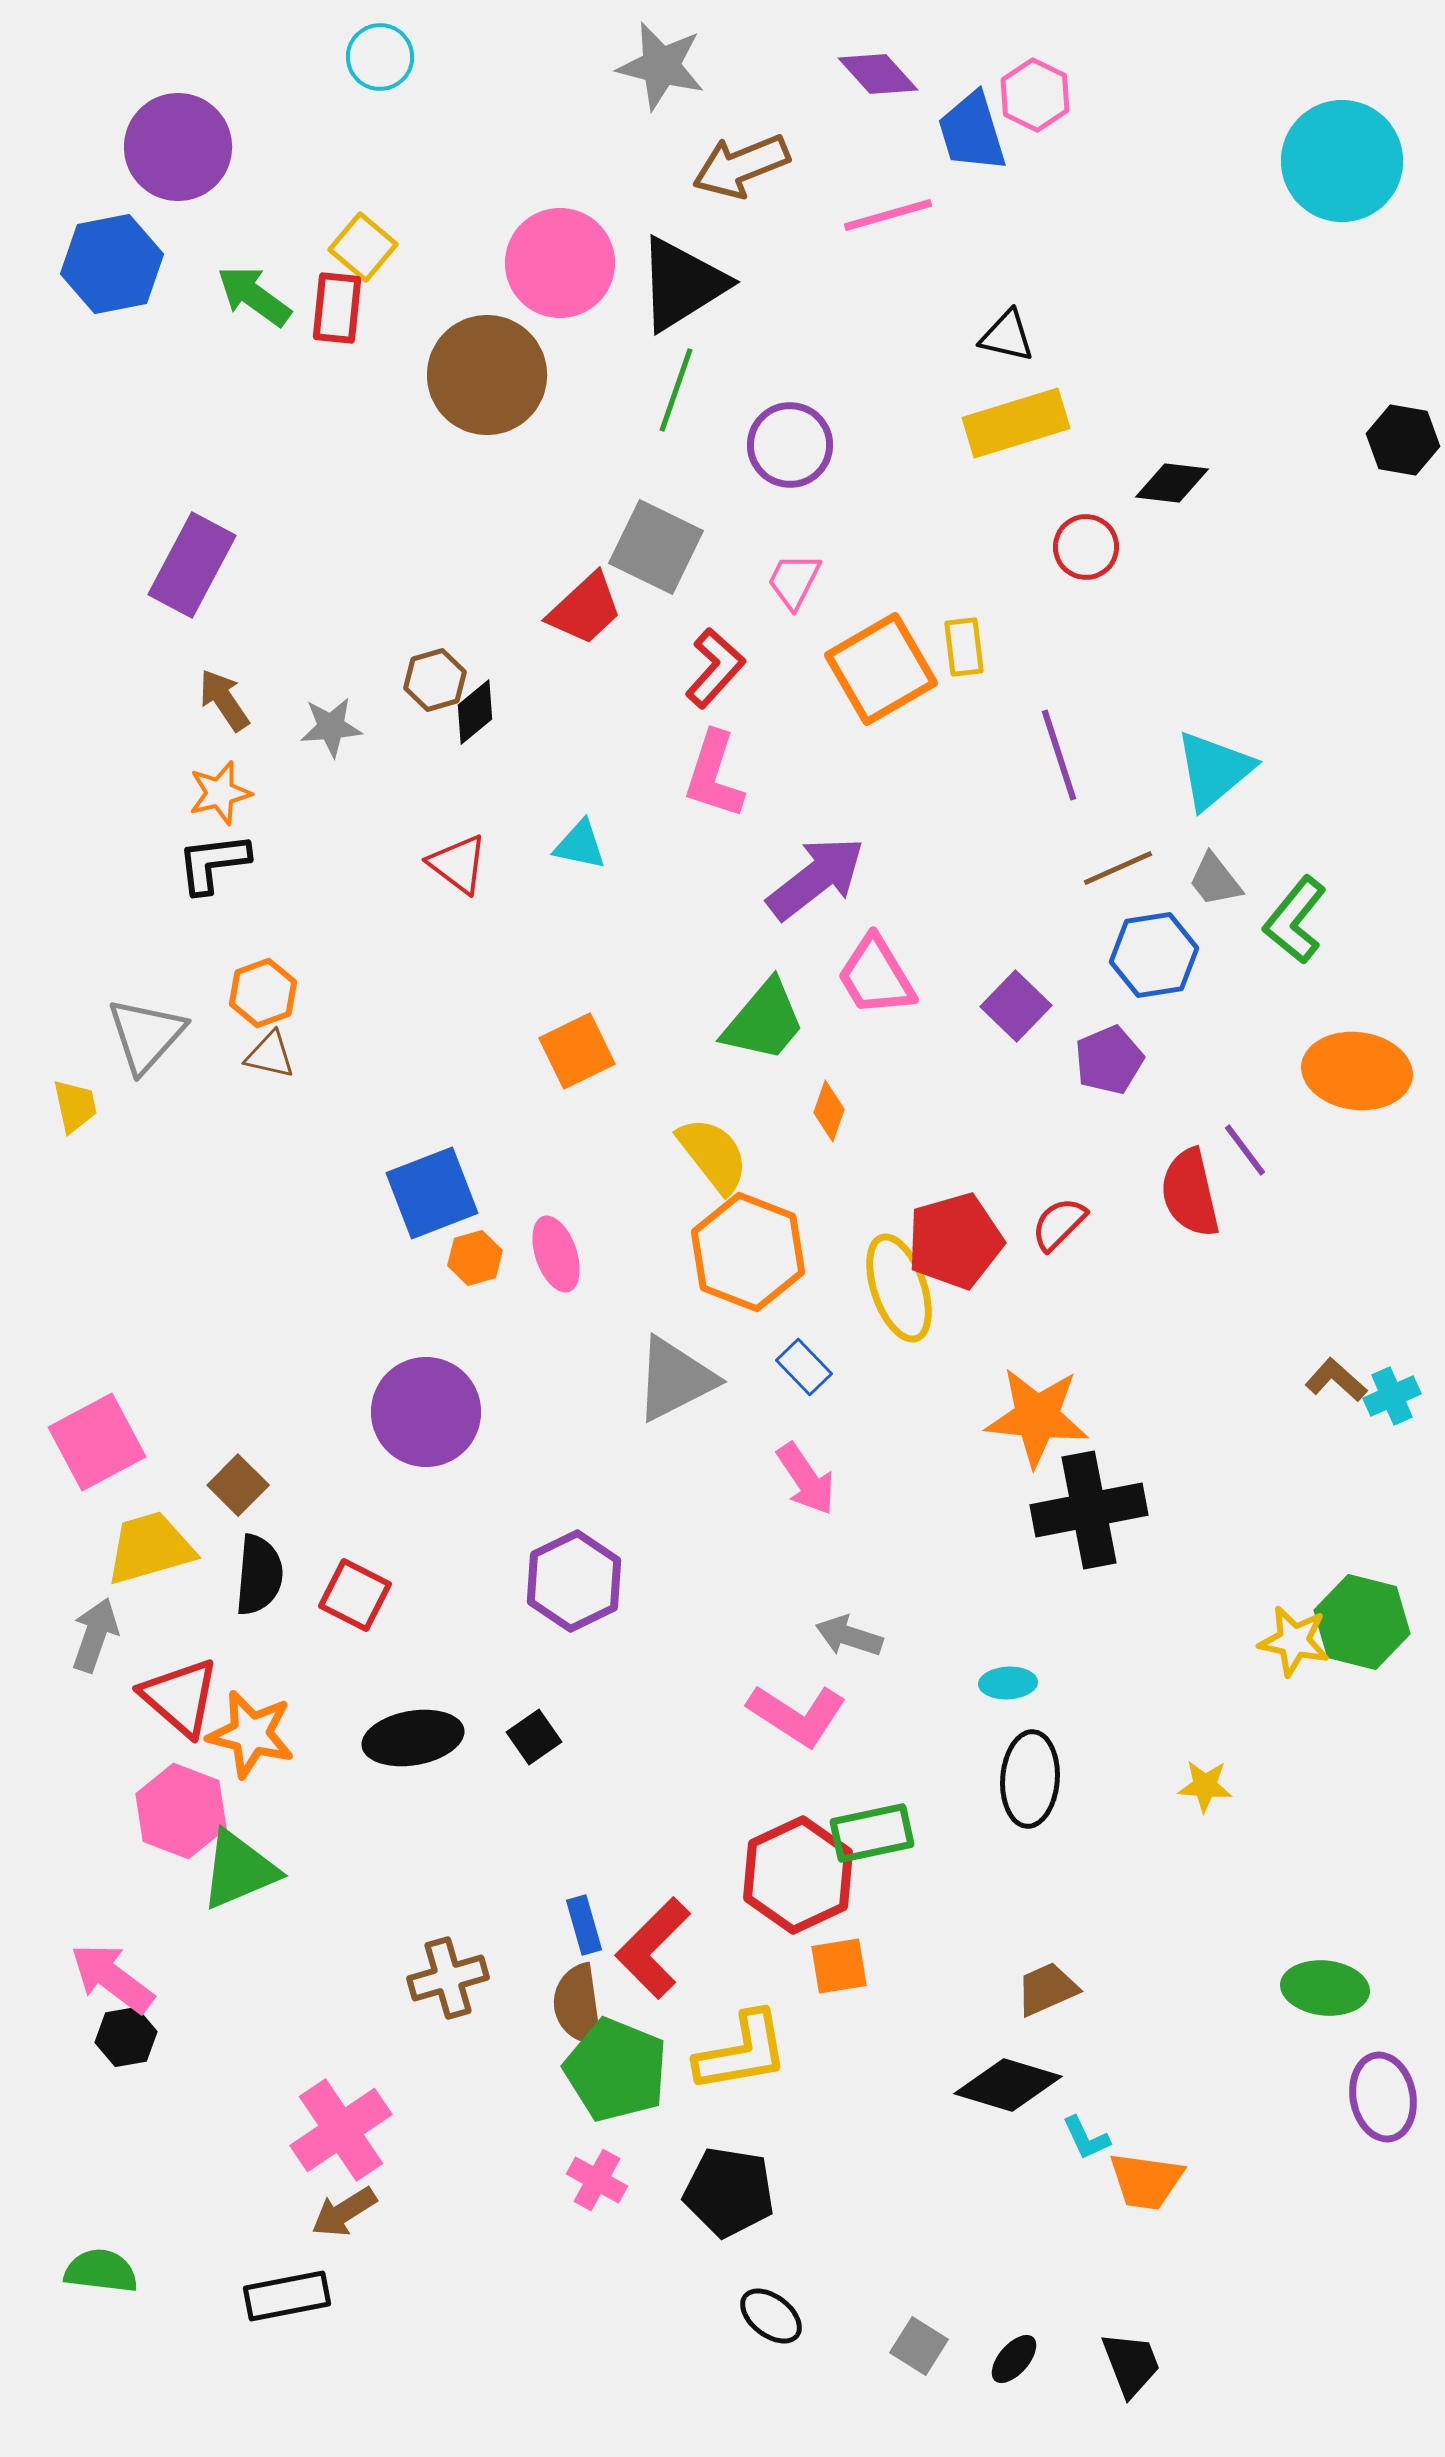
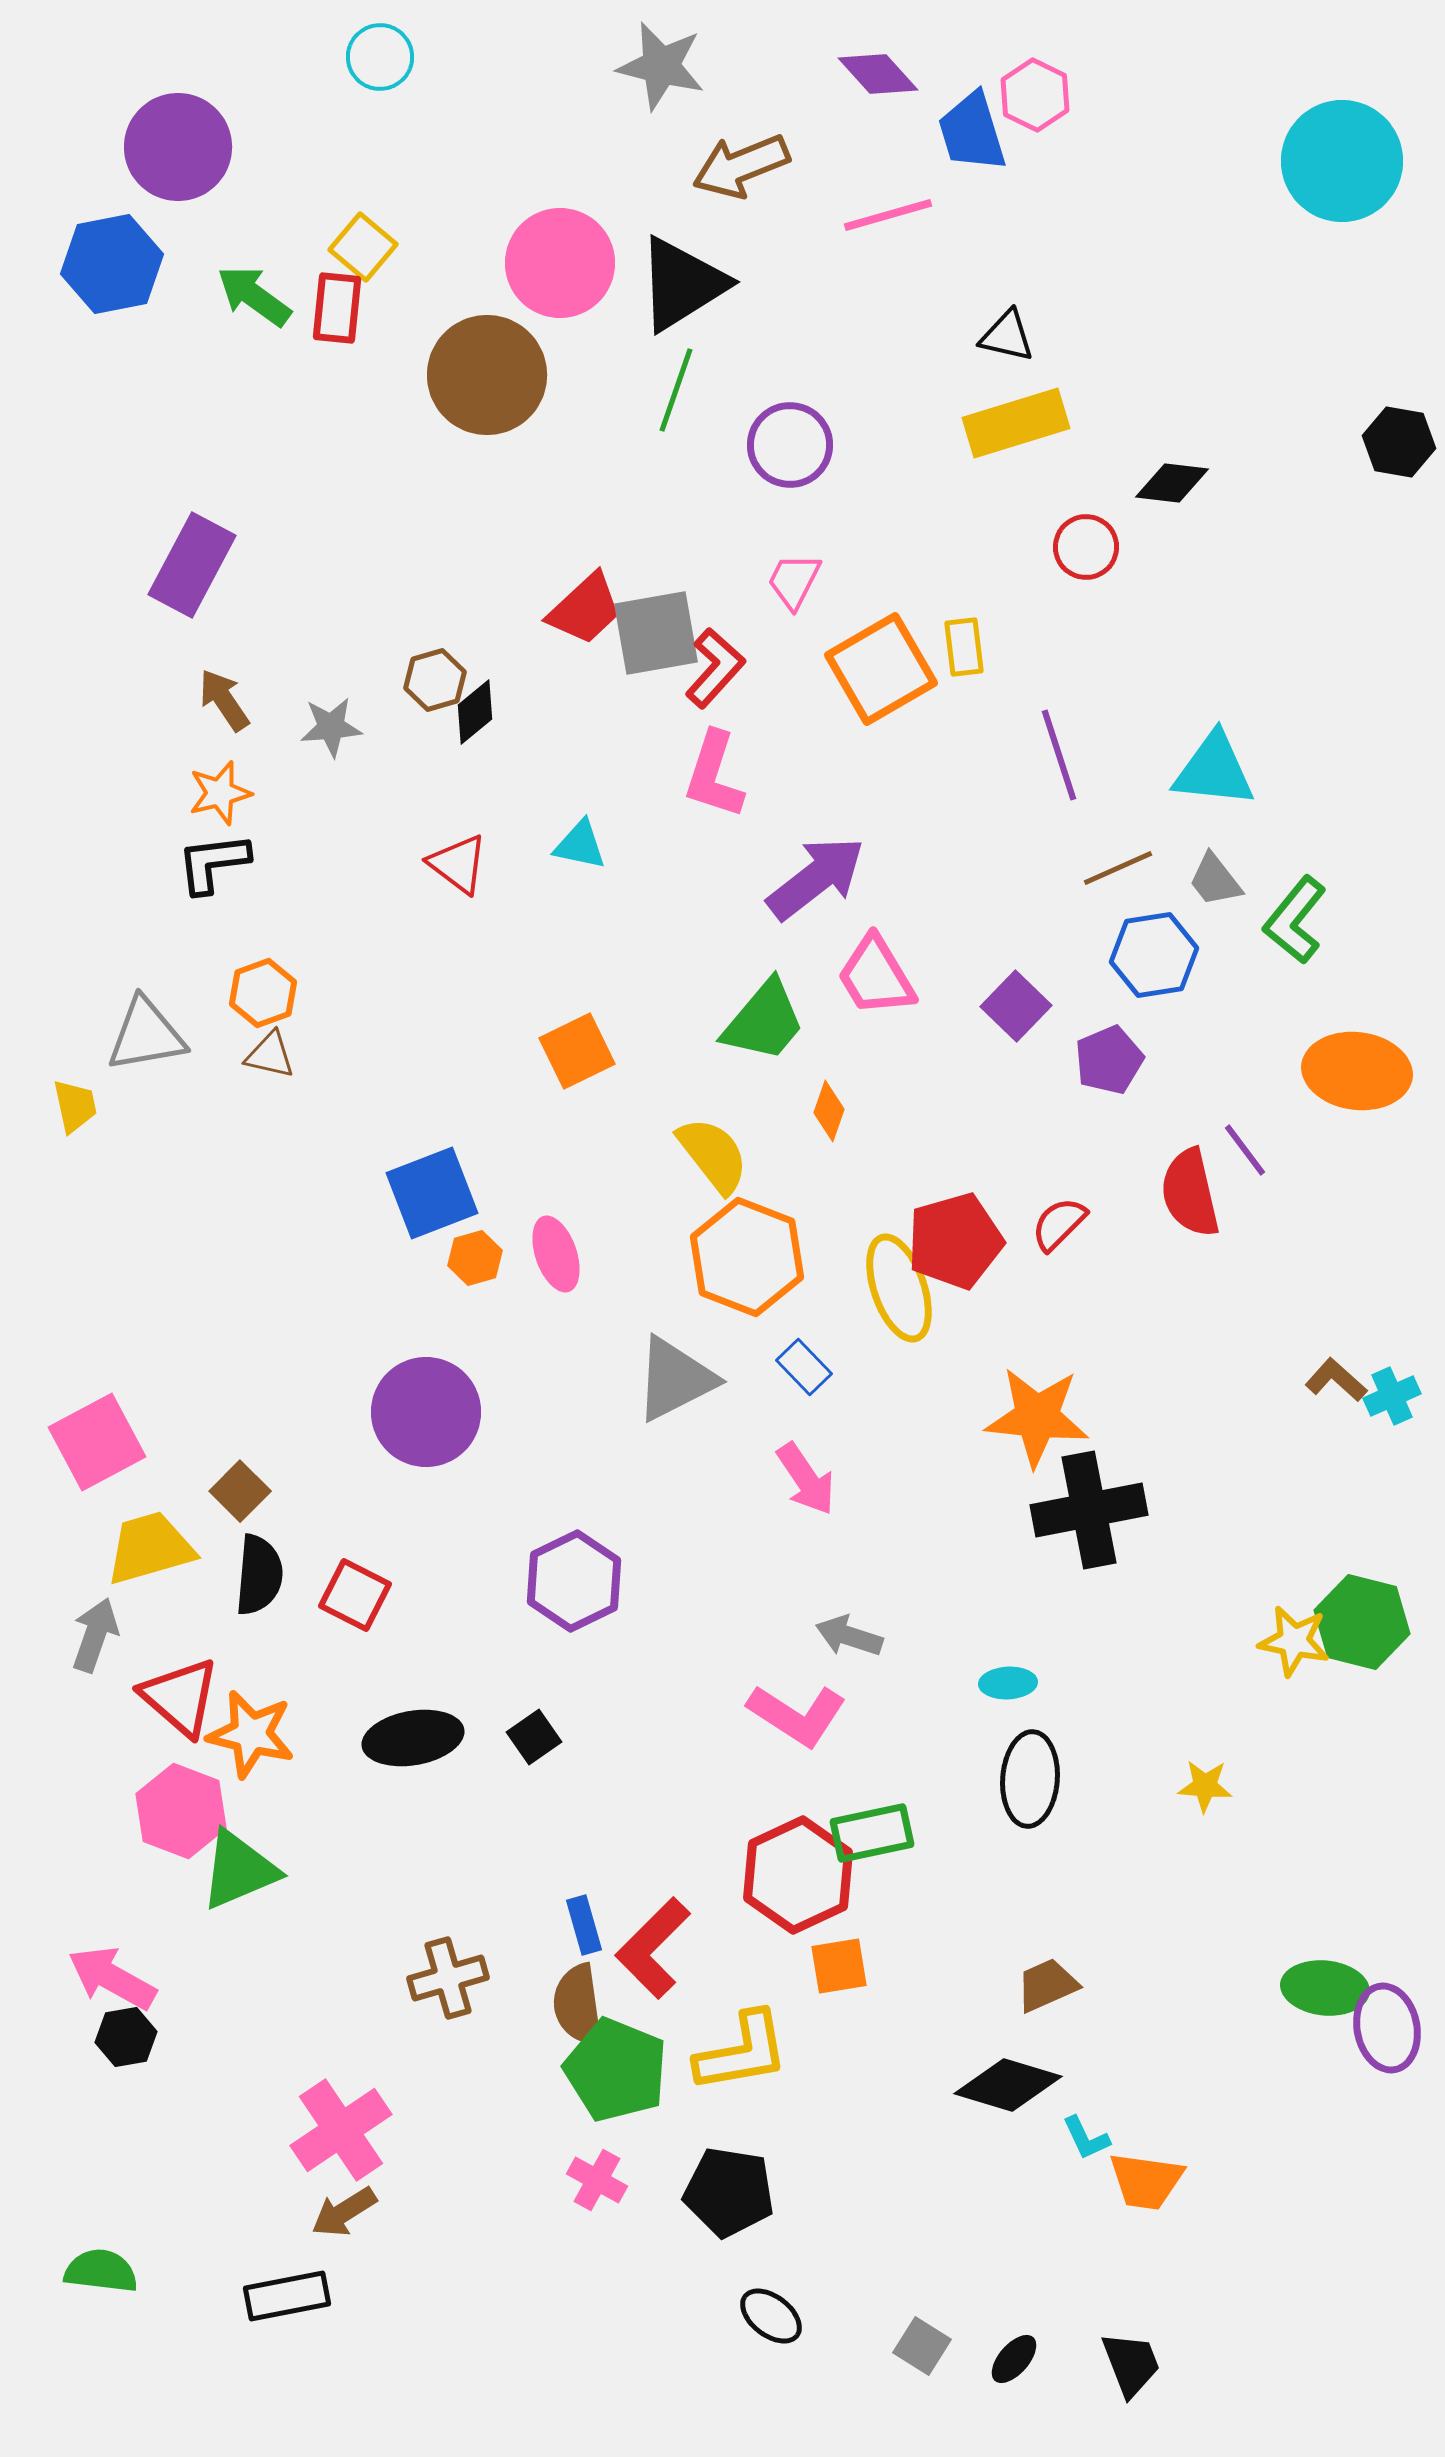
black hexagon at (1403, 440): moved 4 px left, 2 px down
gray square at (656, 547): moved 86 px down; rotated 36 degrees counterclockwise
cyan triangle at (1214, 770): rotated 46 degrees clockwise
gray triangle at (146, 1035): rotated 38 degrees clockwise
orange hexagon at (748, 1252): moved 1 px left, 5 px down
brown square at (238, 1485): moved 2 px right, 6 px down
pink arrow at (112, 1978): rotated 8 degrees counterclockwise
brown trapezoid at (1047, 1989): moved 4 px up
purple ellipse at (1383, 2097): moved 4 px right, 69 px up
gray square at (919, 2346): moved 3 px right
